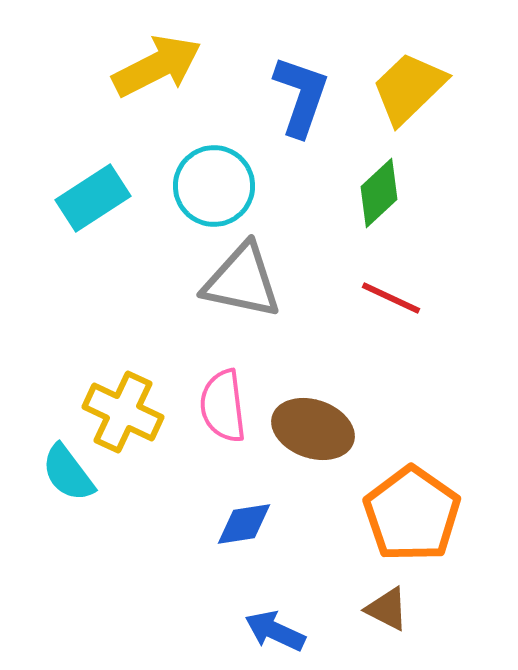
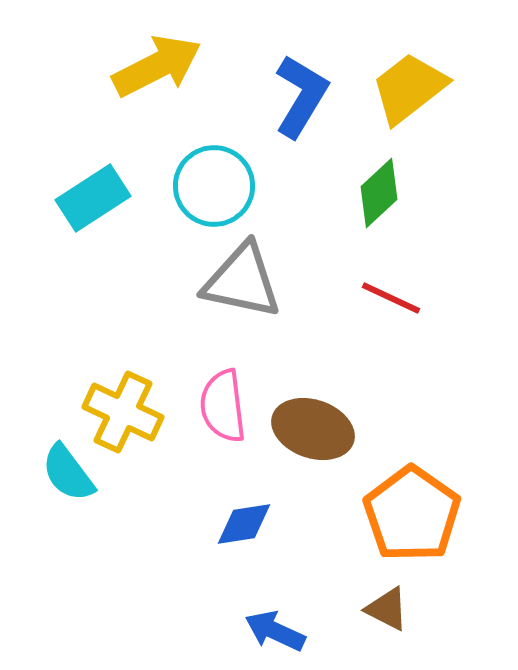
yellow trapezoid: rotated 6 degrees clockwise
blue L-shape: rotated 12 degrees clockwise
